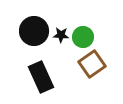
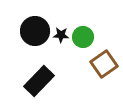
black circle: moved 1 px right
brown square: moved 12 px right
black rectangle: moved 2 px left, 4 px down; rotated 68 degrees clockwise
